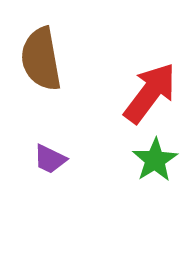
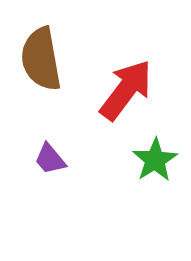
red arrow: moved 24 px left, 3 px up
purple trapezoid: rotated 24 degrees clockwise
